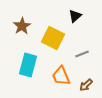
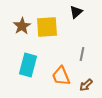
black triangle: moved 1 px right, 4 px up
yellow square: moved 6 px left, 11 px up; rotated 30 degrees counterclockwise
gray line: rotated 56 degrees counterclockwise
